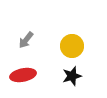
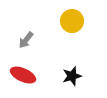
yellow circle: moved 25 px up
red ellipse: rotated 35 degrees clockwise
